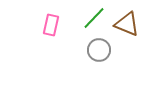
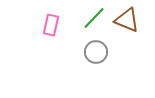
brown triangle: moved 4 px up
gray circle: moved 3 px left, 2 px down
